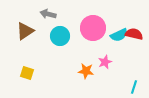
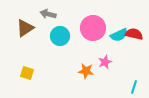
brown triangle: moved 3 px up
